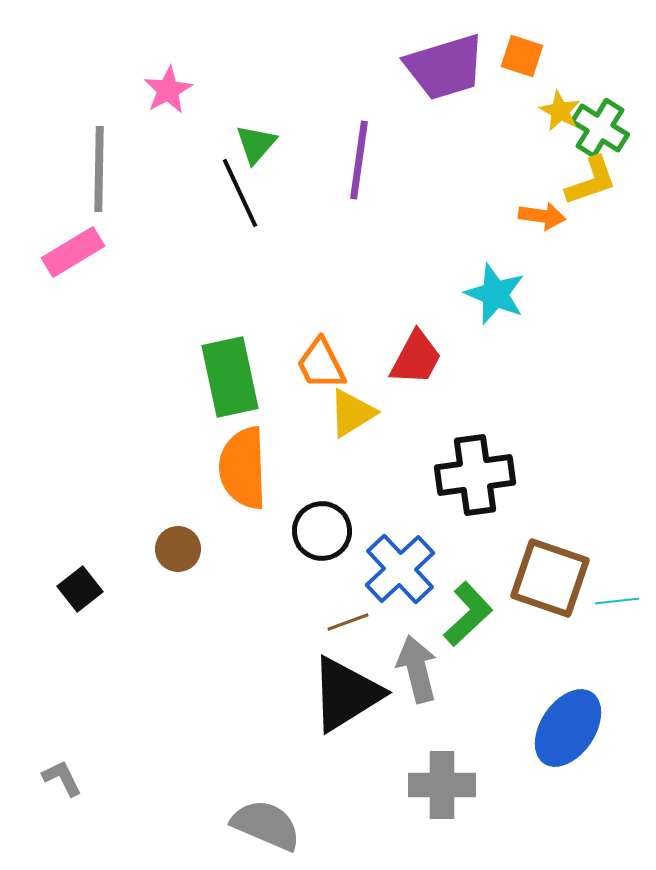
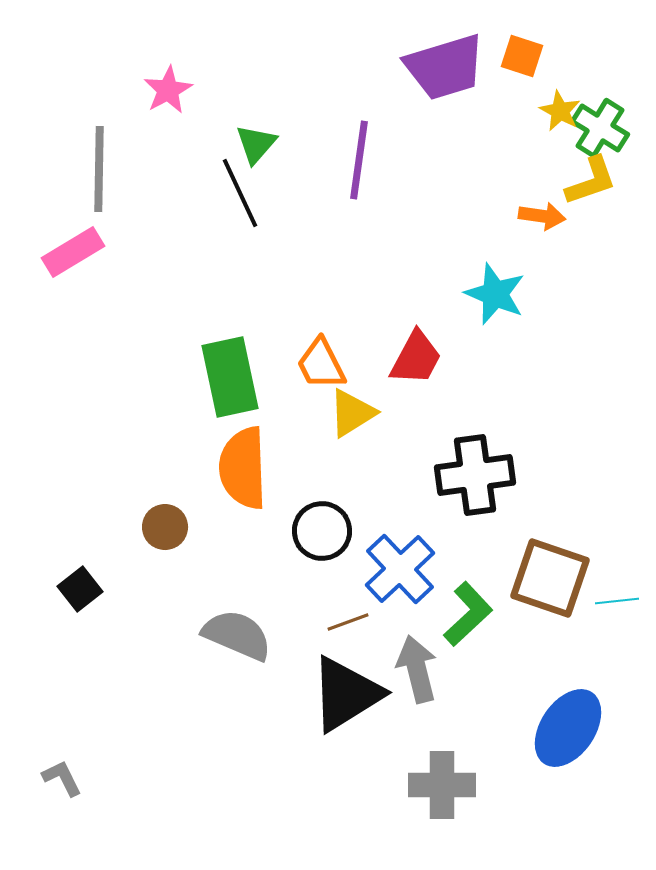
brown circle: moved 13 px left, 22 px up
gray semicircle: moved 29 px left, 190 px up
